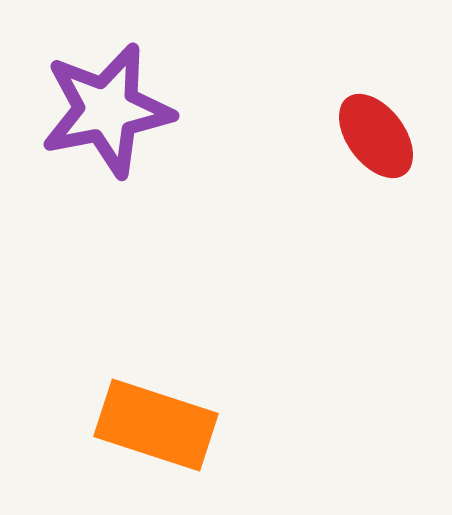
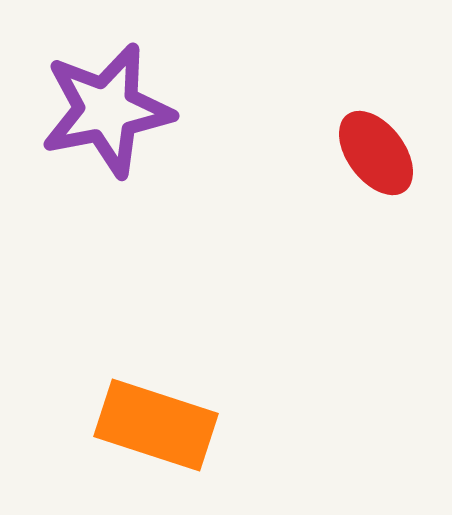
red ellipse: moved 17 px down
